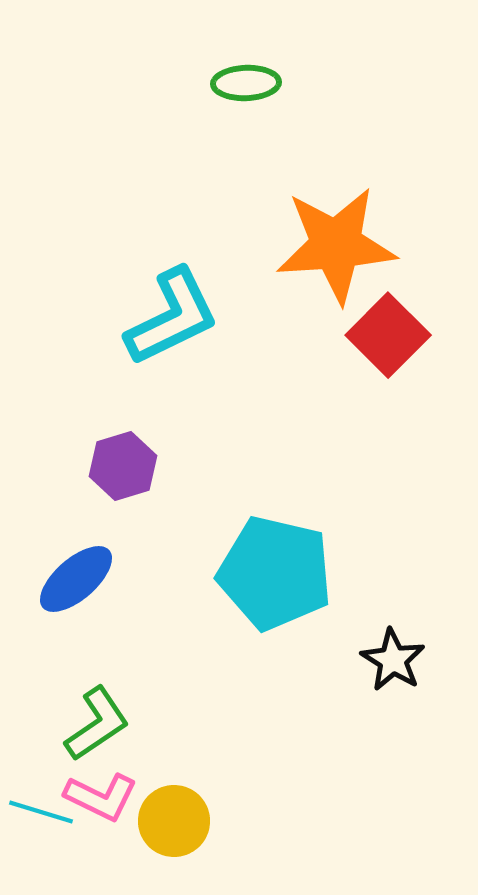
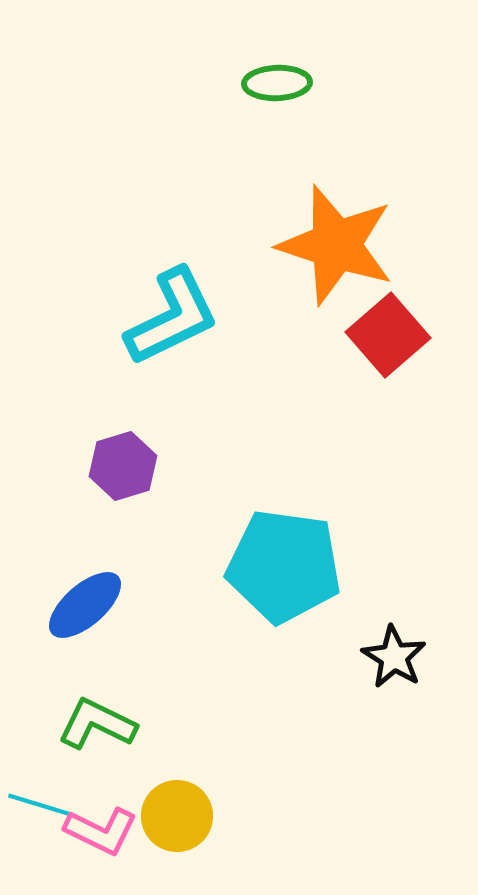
green ellipse: moved 31 px right
orange star: rotated 22 degrees clockwise
red square: rotated 4 degrees clockwise
cyan pentagon: moved 9 px right, 7 px up; rotated 5 degrees counterclockwise
blue ellipse: moved 9 px right, 26 px down
black star: moved 1 px right, 3 px up
green L-shape: rotated 120 degrees counterclockwise
pink L-shape: moved 34 px down
cyan line: moved 1 px left, 7 px up
yellow circle: moved 3 px right, 5 px up
